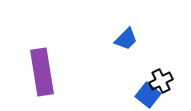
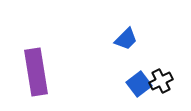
purple rectangle: moved 6 px left
blue square: moved 9 px left, 11 px up; rotated 15 degrees clockwise
